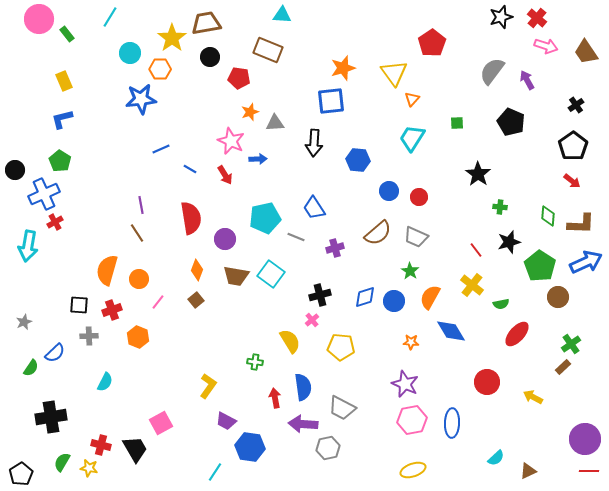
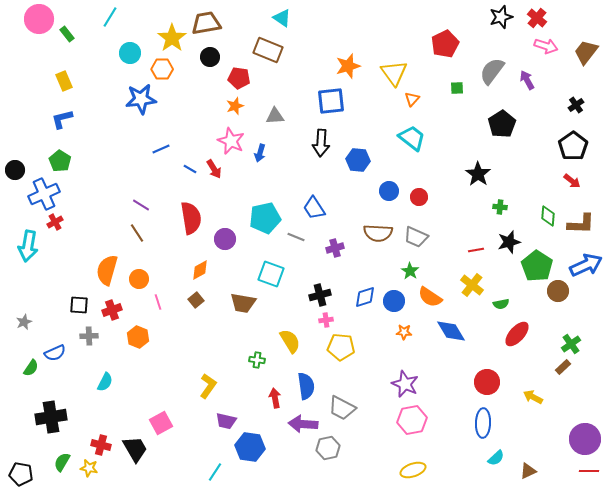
cyan triangle at (282, 15): moved 3 px down; rotated 30 degrees clockwise
red pentagon at (432, 43): moved 13 px right, 1 px down; rotated 8 degrees clockwise
brown trapezoid at (586, 52): rotated 72 degrees clockwise
orange star at (343, 68): moved 5 px right, 2 px up
orange hexagon at (160, 69): moved 2 px right
orange star at (250, 112): moved 15 px left, 6 px up
black pentagon at (511, 122): moved 9 px left, 2 px down; rotated 16 degrees clockwise
gray triangle at (275, 123): moved 7 px up
green square at (457, 123): moved 35 px up
cyan trapezoid at (412, 138): rotated 96 degrees clockwise
black arrow at (314, 143): moved 7 px right
blue arrow at (258, 159): moved 2 px right, 6 px up; rotated 108 degrees clockwise
red arrow at (225, 175): moved 11 px left, 6 px up
purple line at (141, 205): rotated 48 degrees counterclockwise
brown semicircle at (378, 233): rotated 44 degrees clockwise
red line at (476, 250): rotated 63 degrees counterclockwise
blue arrow at (586, 262): moved 3 px down
green pentagon at (540, 266): moved 3 px left
orange diamond at (197, 270): moved 3 px right; rotated 40 degrees clockwise
cyan square at (271, 274): rotated 16 degrees counterclockwise
brown trapezoid at (236, 276): moved 7 px right, 27 px down
orange semicircle at (430, 297): rotated 85 degrees counterclockwise
brown circle at (558, 297): moved 6 px up
pink line at (158, 302): rotated 56 degrees counterclockwise
pink cross at (312, 320): moved 14 px right; rotated 32 degrees clockwise
orange star at (411, 342): moved 7 px left, 10 px up
blue semicircle at (55, 353): rotated 20 degrees clockwise
green cross at (255, 362): moved 2 px right, 2 px up
blue semicircle at (303, 387): moved 3 px right, 1 px up
purple trapezoid at (226, 421): rotated 15 degrees counterclockwise
blue ellipse at (452, 423): moved 31 px right
black pentagon at (21, 474): rotated 30 degrees counterclockwise
